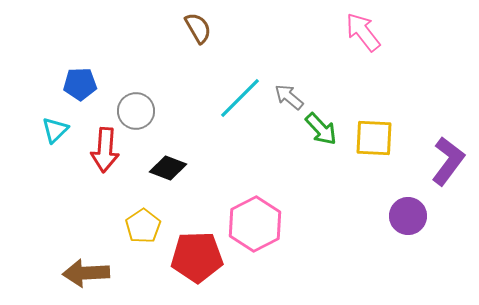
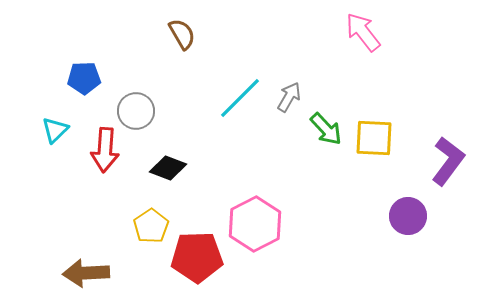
brown semicircle: moved 16 px left, 6 px down
blue pentagon: moved 4 px right, 6 px up
gray arrow: rotated 80 degrees clockwise
green arrow: moved 5 px right
yellow pentagon: moved 8 px right
